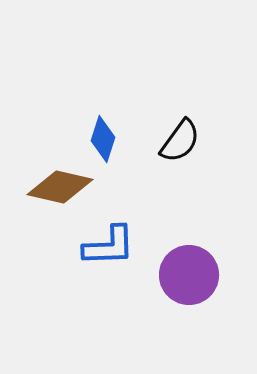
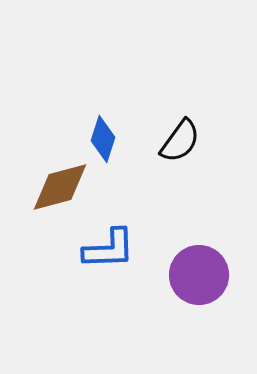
brown diamond: rotated 28 degrees counterclockwise
blue L-shape: moved 3 px down
purple circle: moved 10 px right
